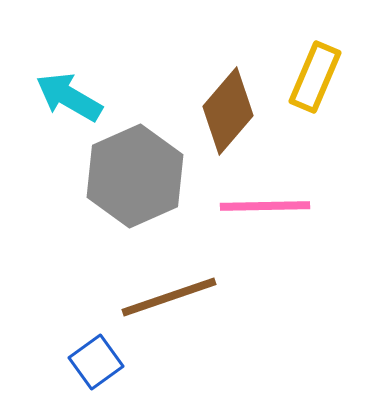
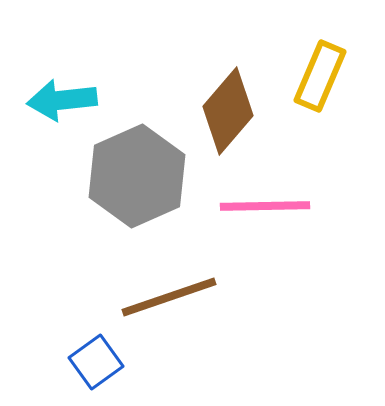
yellow rectangle: moved 5 px right, 1 px up
cyan arrow: moved 7 px left, 3 px down; rotated 36 degrees counterclockwise
gray hexagon: moved 2 px right
